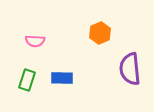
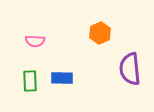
green rectangle: moved 3 px right, 1 px down; rotated 20 degrees counterclockwise
